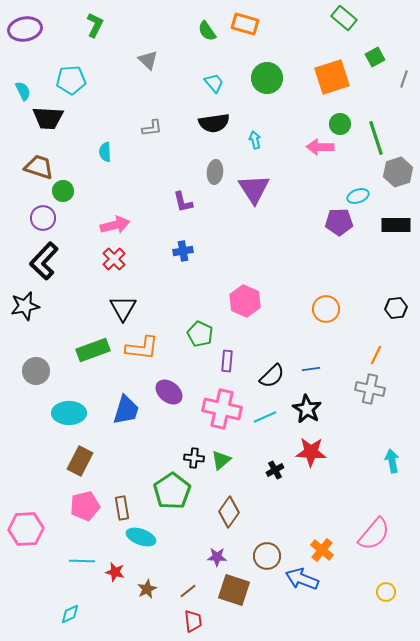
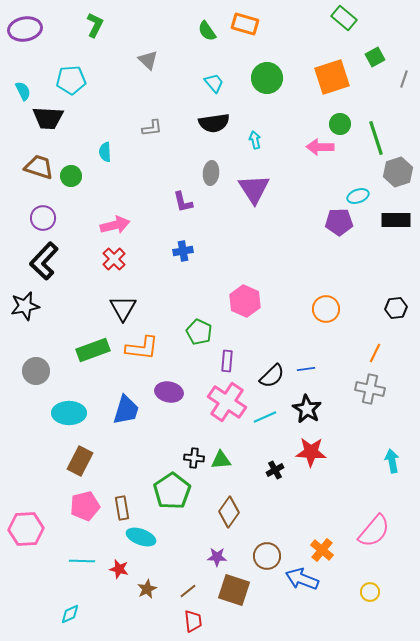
gray ellipse at (215, 172): moved 4 px left, 1 px down
green circle at (63, 191): moved 8 px right, 15 px up
black rectangle at (396, 225): moved 5 px up
green pentagon at (200, 334): moved 1 px left, 2 px up
orange line at (376, 355): moved 1 px left, 2 px up
blue line at (311, 369): moved 5 px left
purple ellipse at (169, 392): rotated 28 degrees counterclockwise
pink cross at (222, 409): moved 5 px right, 7 px up; rotated 21 degrees clockwise
green triangle at (221, 460): rotated 35 degrees clockwise
pink semicircle at (374, 534): moved 3 px up
red star at (115, 572): moved 4 px right, 3 px up
yellow circle at (386, 592): moved 16 px left
